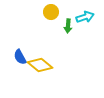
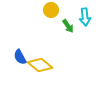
yellow circle: moved 2 px up
cyan arrow: rotated 102 degrees clockwise
green arrow: rotated 40 degrees counterclockwise
